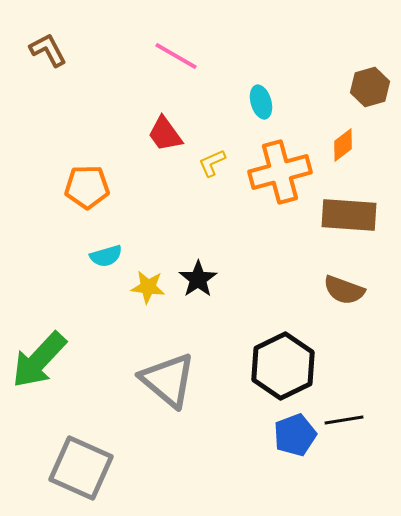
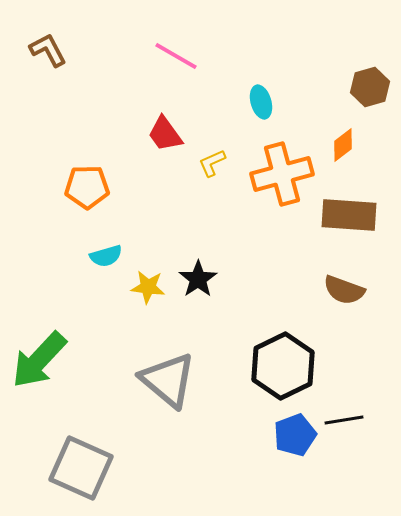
orange cross: moved 2 px right, 2 px down
